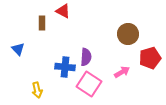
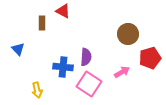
blue cross: moved 2 px left
